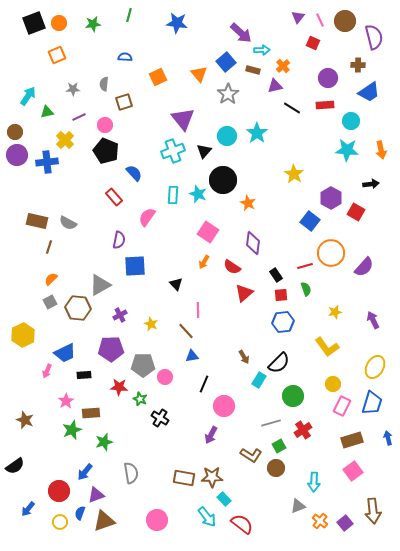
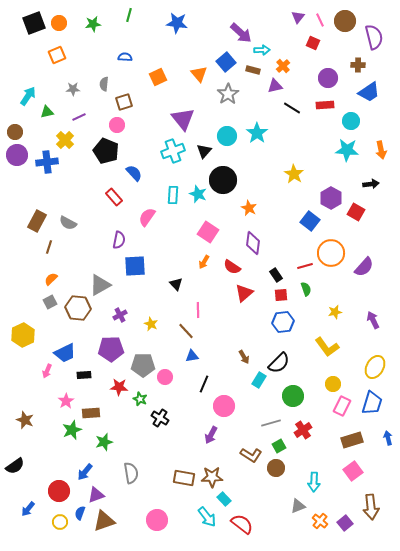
pink circle at (105, 125): moved 12 px right
orange star at (248, 203): moved 1 px right, 5 px down
brown rectangle at (37, 221): rotated 75 degrees counterclockwise
brown arrow at (373, 511): moved 2 px left, 4 px up
